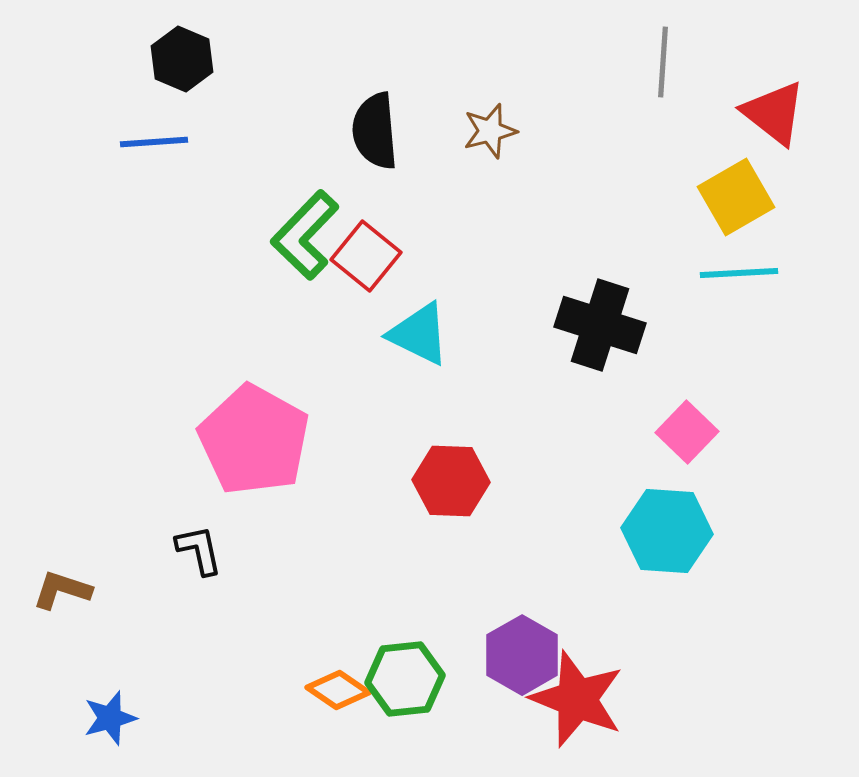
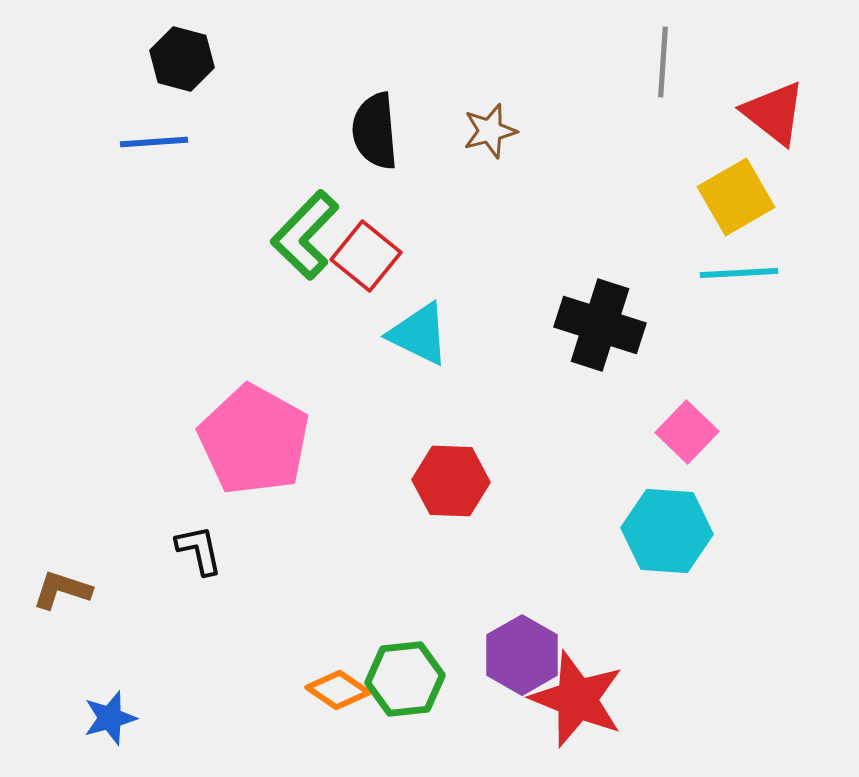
black hexagon: rotated 8 degrees counterclockwise
